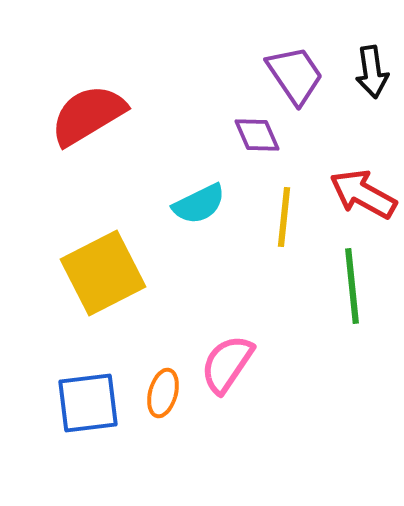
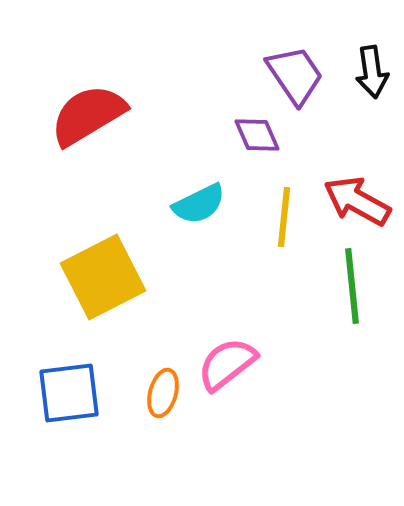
red arrow: moved 6 px left, 7 px down
yellow square: moved 4 px down
pink semicircle: rotated 18 degrees clockwise
blue square: moved 19 px left, 10 px up
